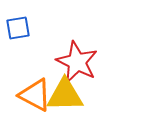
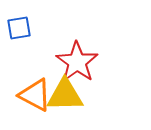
blue square: moved 1 px right
red star: rotated 9 degrees clockwise
